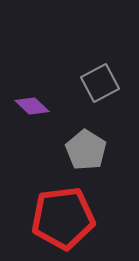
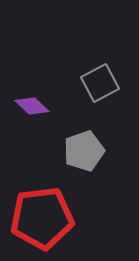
gray pentagon: moved 2 px left, 1 px down; rotated 21 degrees clockwise
red pentagon: moved 21 px left
